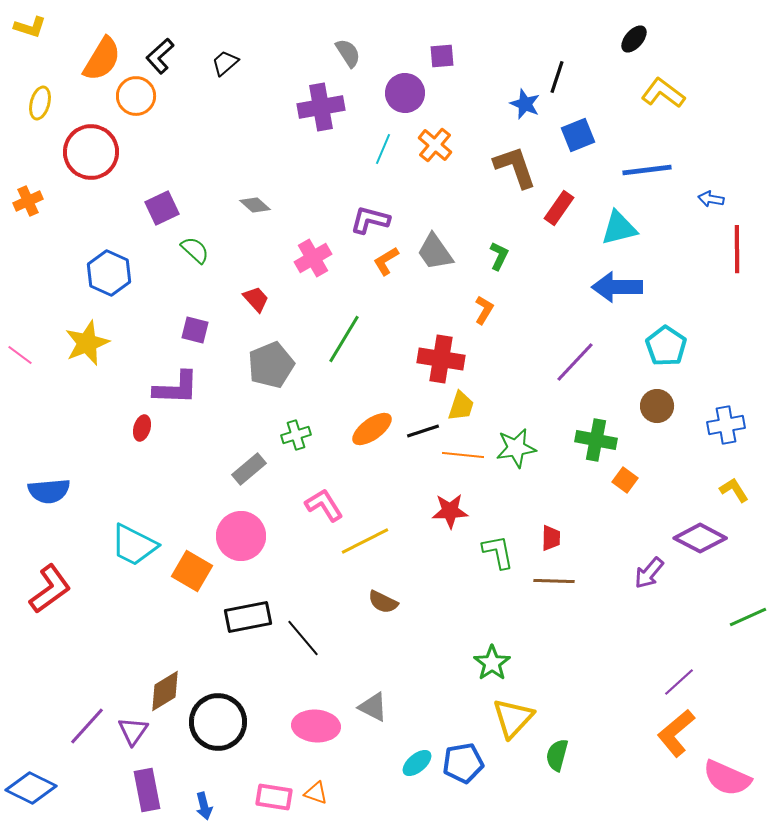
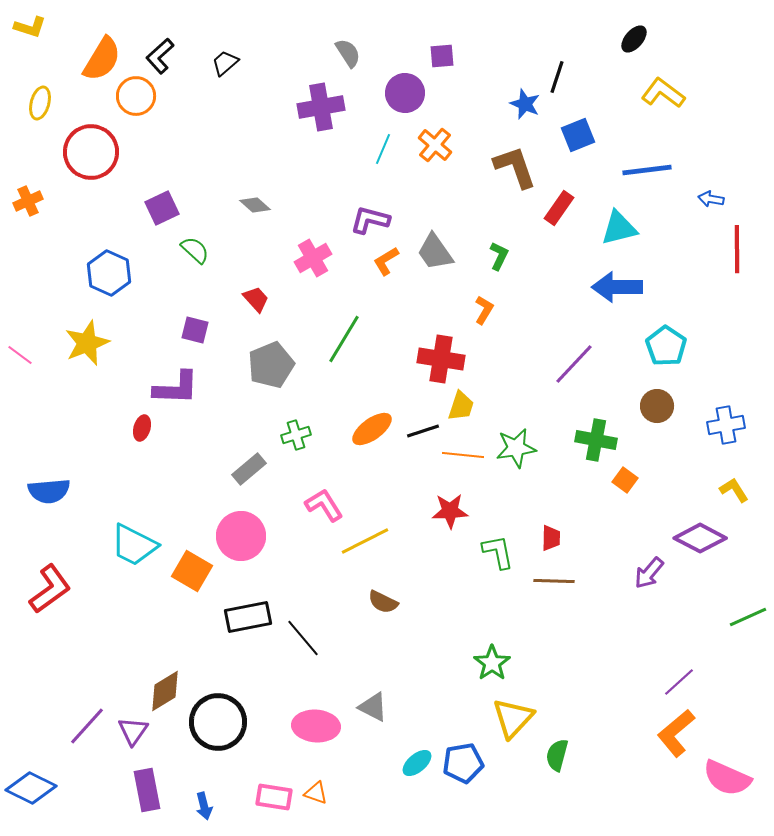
purple line at (575, 362): moved 1 px left, 2 px down
